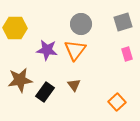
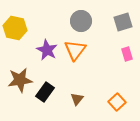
gray circle: moved 3 px up
yellow hexagon: rotated 10 degrees clockwise
purple star: rotated 20 degrees clockwise
brown triangle: moved 3 px right, 14 px down; rotated 16 degrees clockwise
